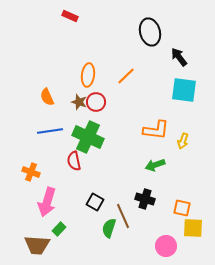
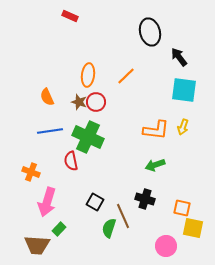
yellow arrow: moved 14 px up
red semicircle: moved 3 px left
yellow square: rotated 10 degrees clockwise
